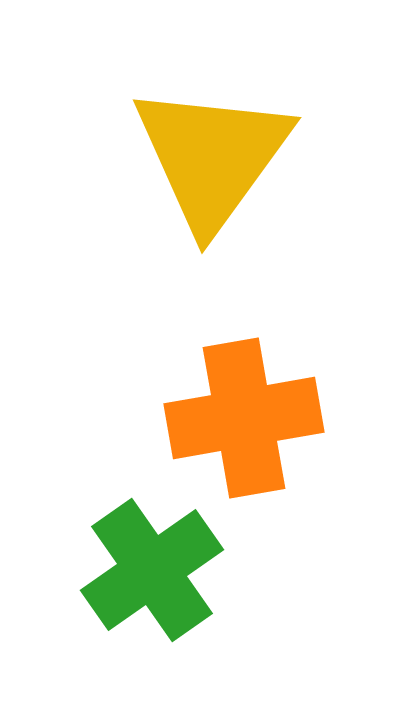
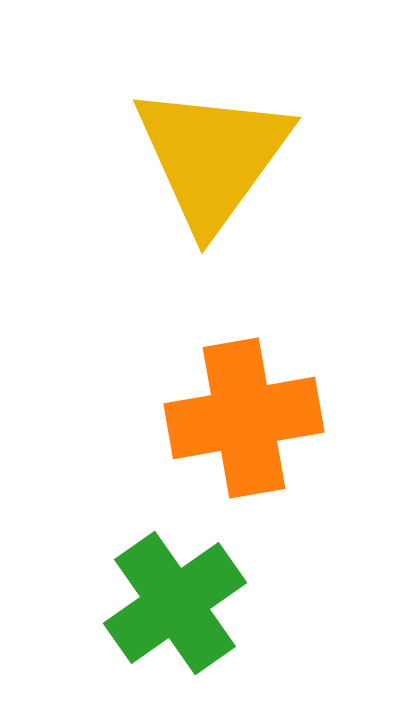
green cross: moved 23 px right, 33 px down
